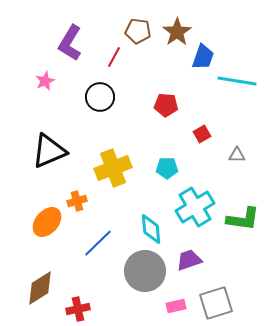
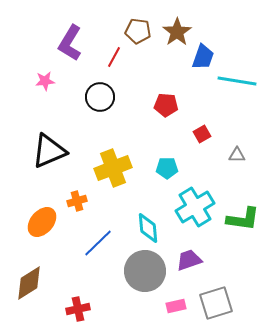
pink star: rotated 18 degrees clockwise
orange ellipse: moved 5 px left
cyan diamond: moved 3 px left, 1 px up
brown diamond: moved 11 px left, 5 px up
